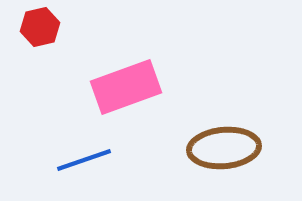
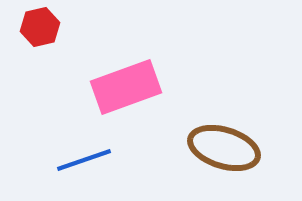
brown ellipse: rotated 22 degrees clockwise
